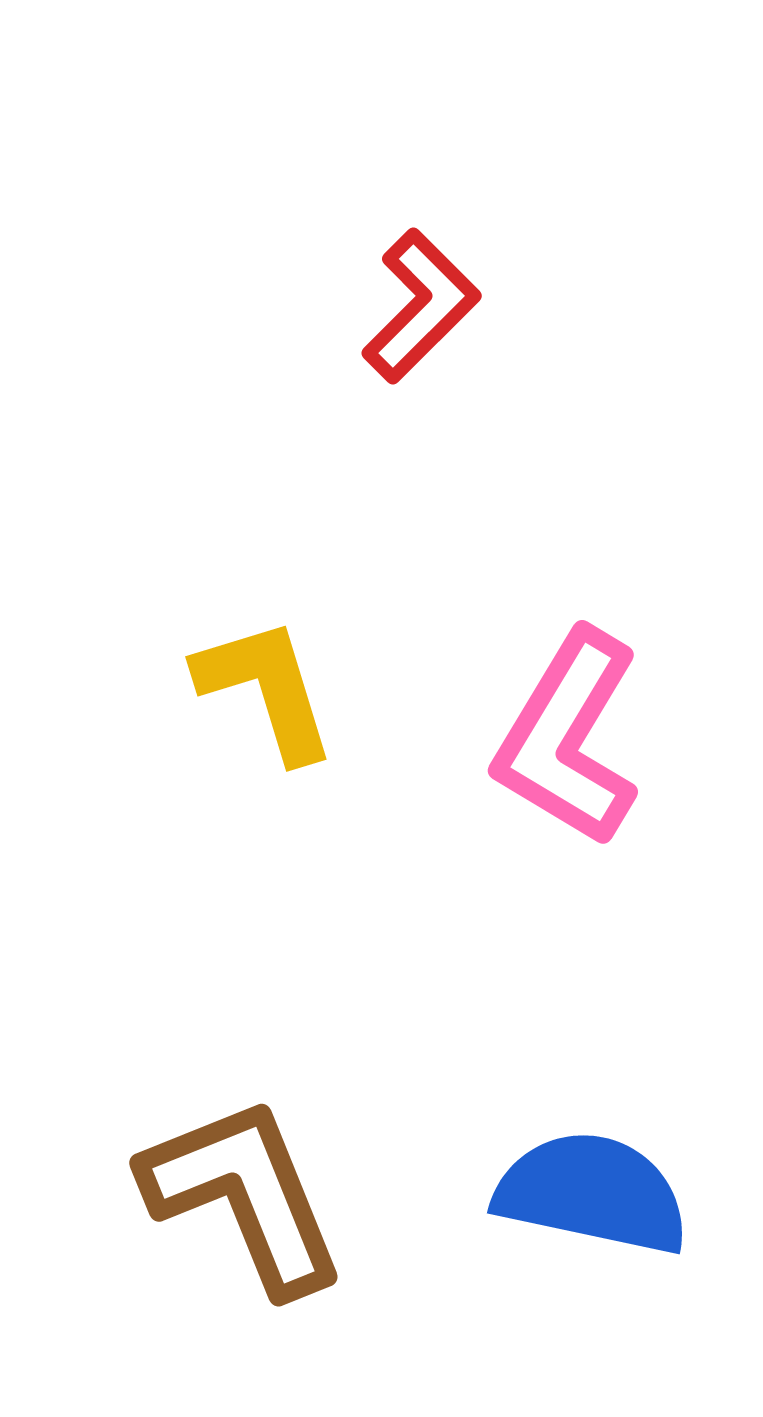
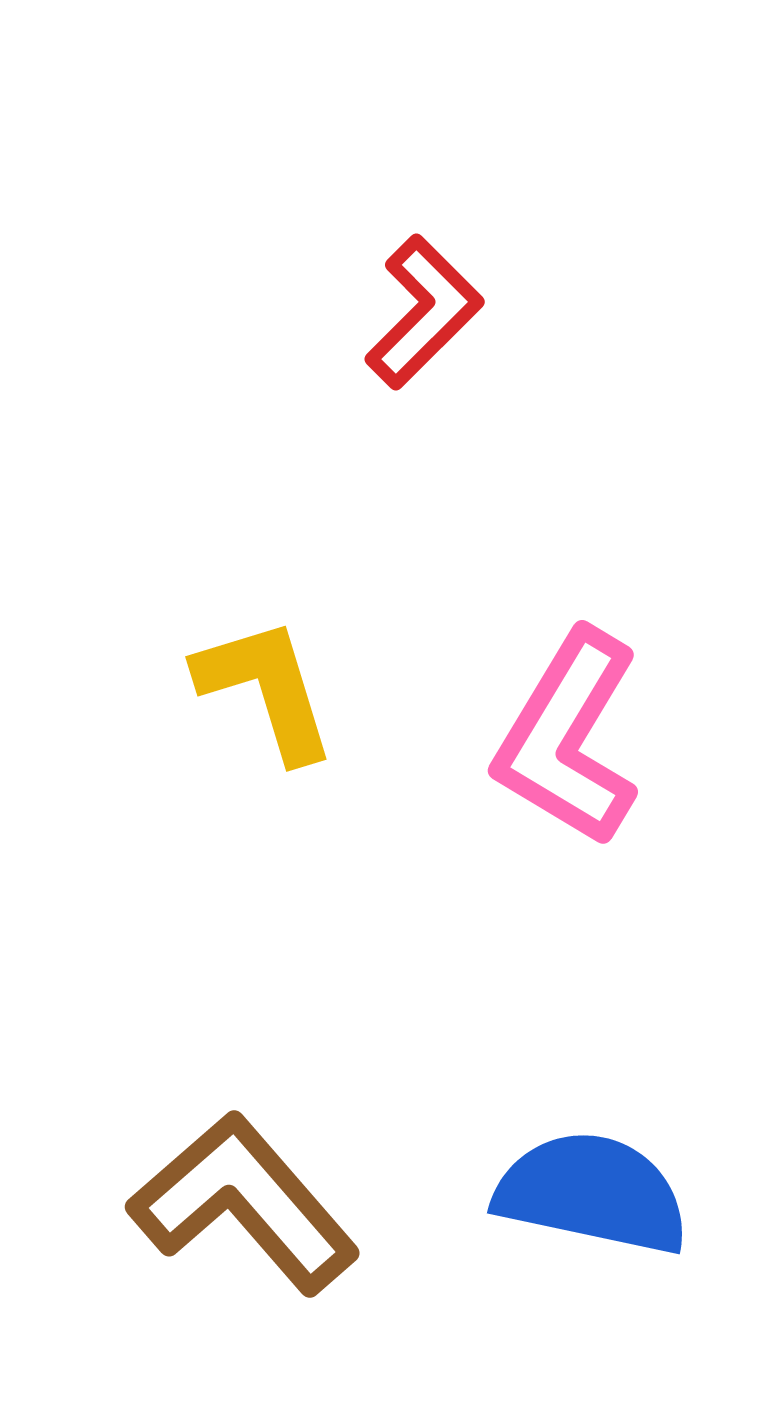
red L-shape: moved 3 px right, 6 px down
brown L-shape: moved 8 px down; rotated 19 degrees counterclockwise
